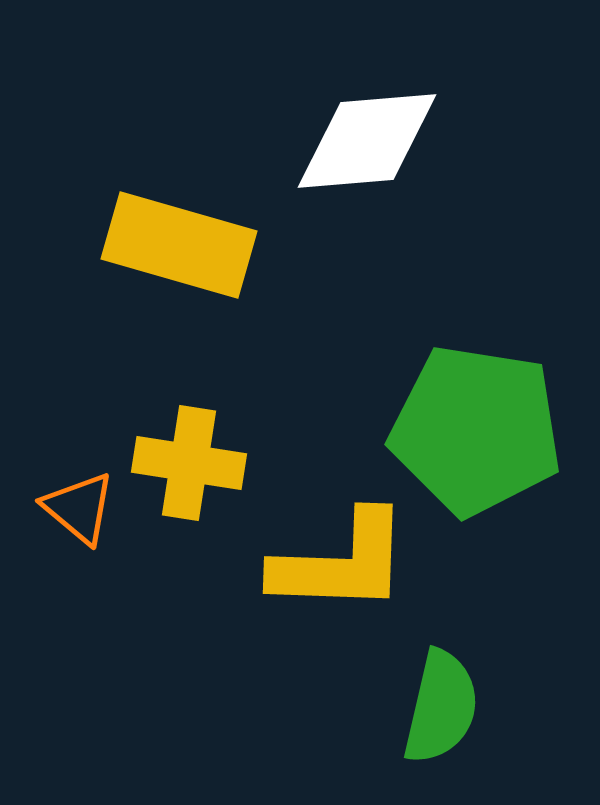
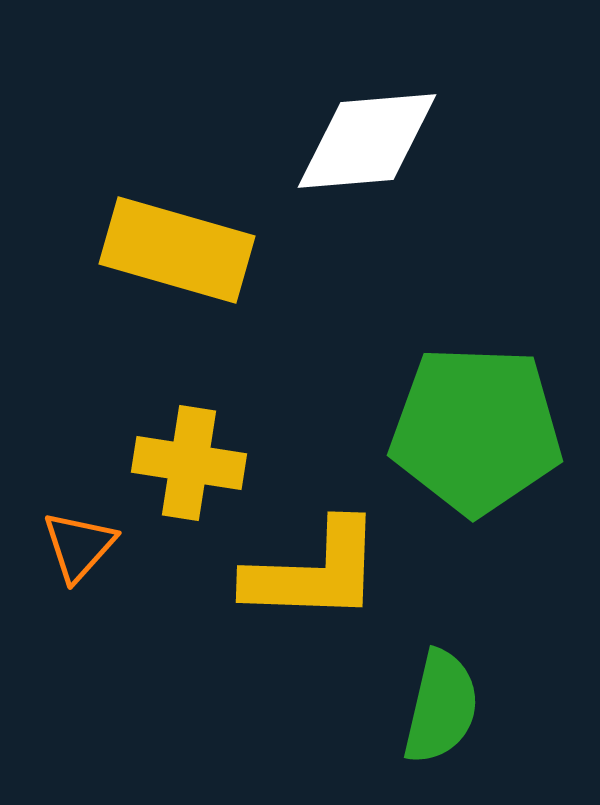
yellow rectangle: moved 2 px left, 5 px down
green pentagon: rotated 7 degrees counterclockwise
orange triangle: moved 38 px down; rotated 32 degrees clockwise
yellow L-shape: moved 27 px left, 9 px down
